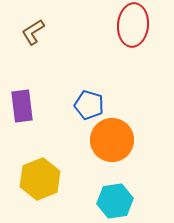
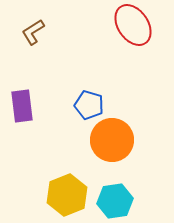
red ellipse: rotated 39 degrees counterclockwise
yellow hexagon: moved 27 px right, 16 px down
